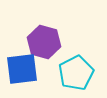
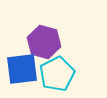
cyan pentagon: moved 19 px left, 1 px down
